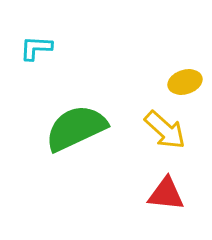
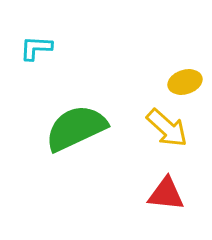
yellow arrow: moved 2 px right, 2 px up
